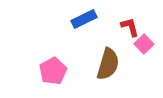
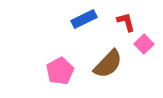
red L-shape: moved 4 px left, 5 px up
brown semicircle: rotated 28 degrees clockwise
pink pentagon: moved 7 px right
